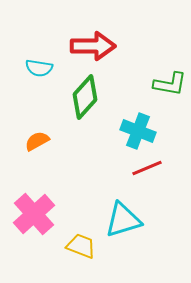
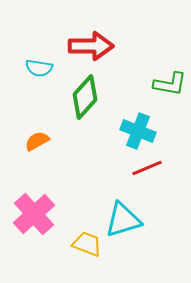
red arrow: moved 2 px left
yellow trapezoid: moved 6 px right, 2 px up
